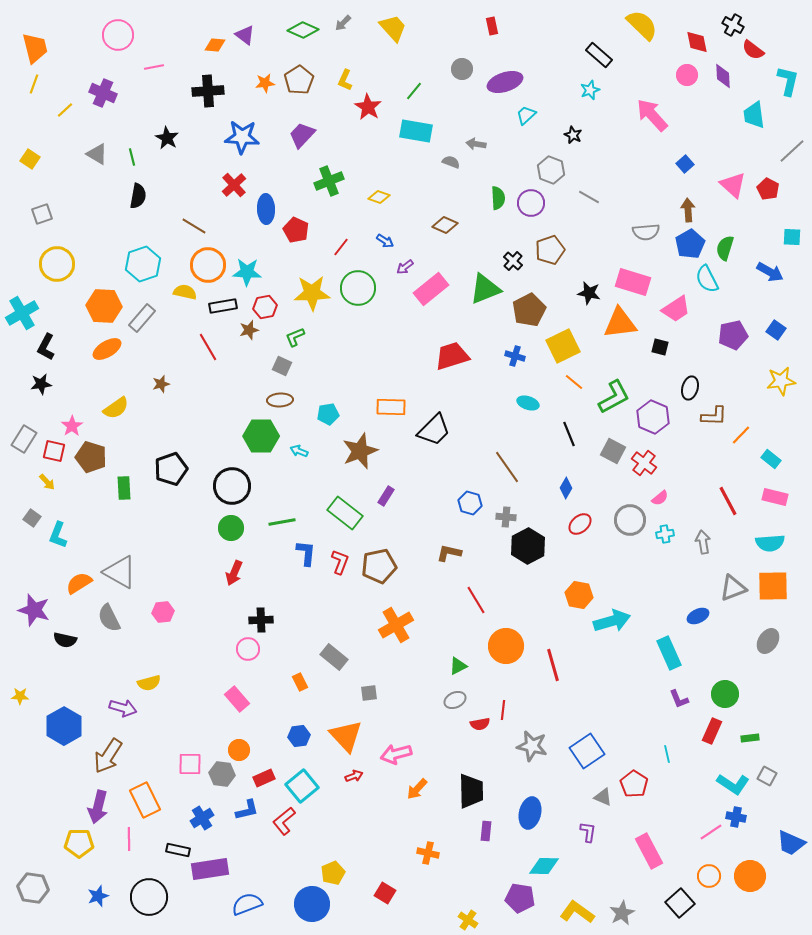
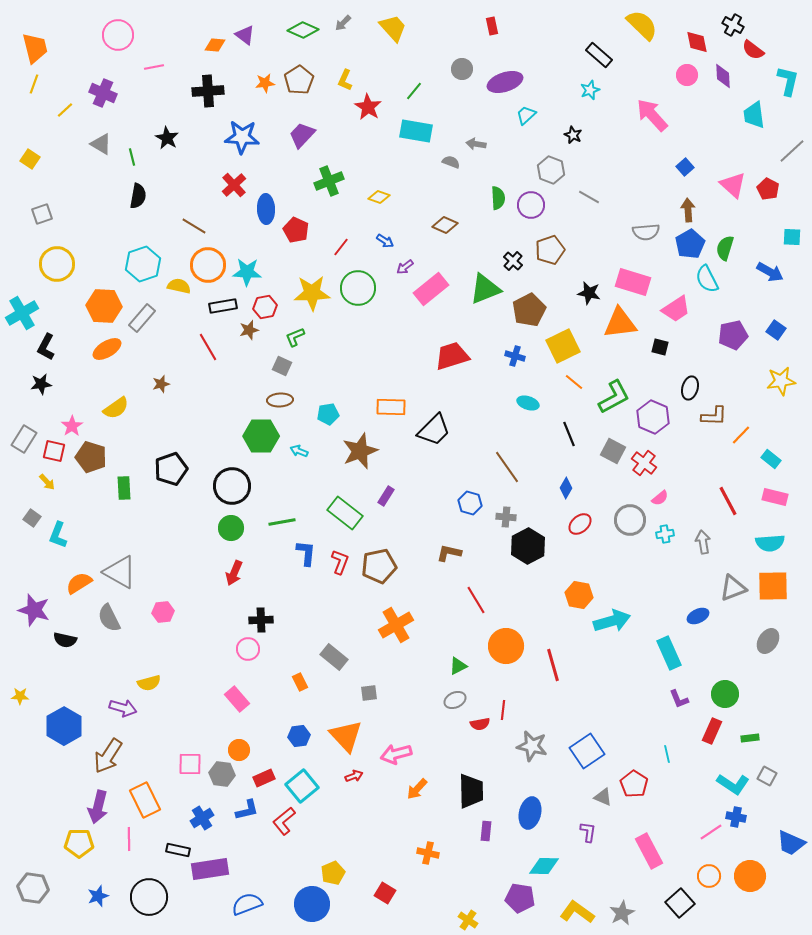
gray triangle at (97, 154): moved 4 px right, 10 px up
blue square at (685, 164): moved 3 px down
purple circle at (531, 203): moved 2 px down
yellow semicircle at (185, 292): moved 6 px left, 6 px up
